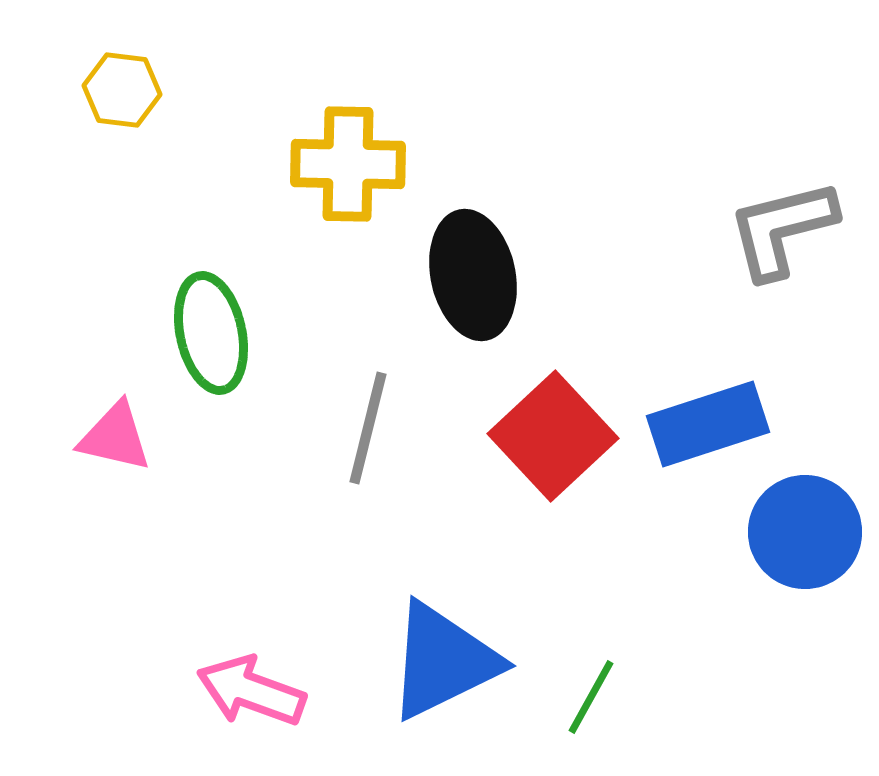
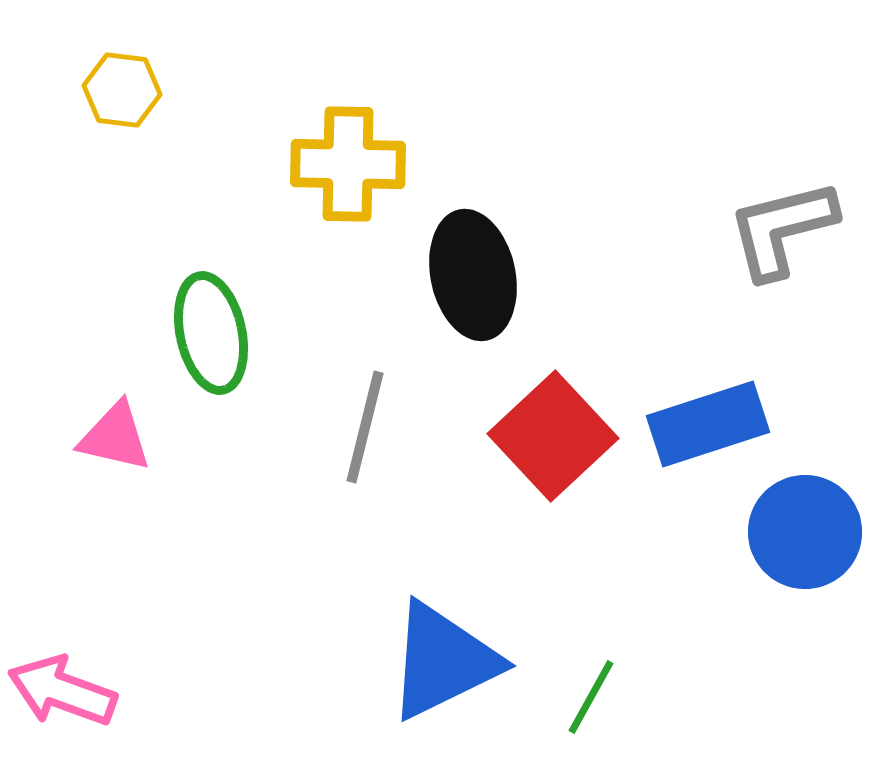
gray line: moved 3 px left, 1 px up
pink arrow: moved 189 px left
